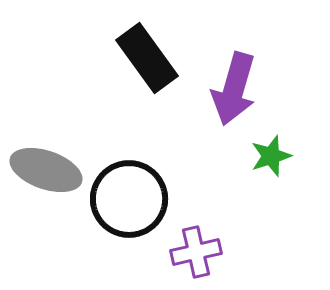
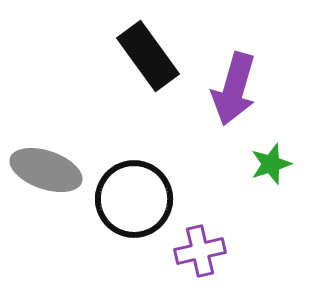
black rectangle: moved 1 px right, 2 px up
green star: moved 8 px down
black circle: moved 5 px right
purple cross: moved 4 px right, 1 px up
